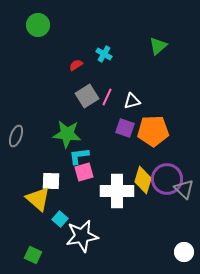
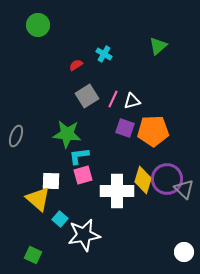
pink line: moved 6 px right, 2 px down
pink square: moved 1 px left, 3 px down
white star: moved 2 px right, 1 px up
